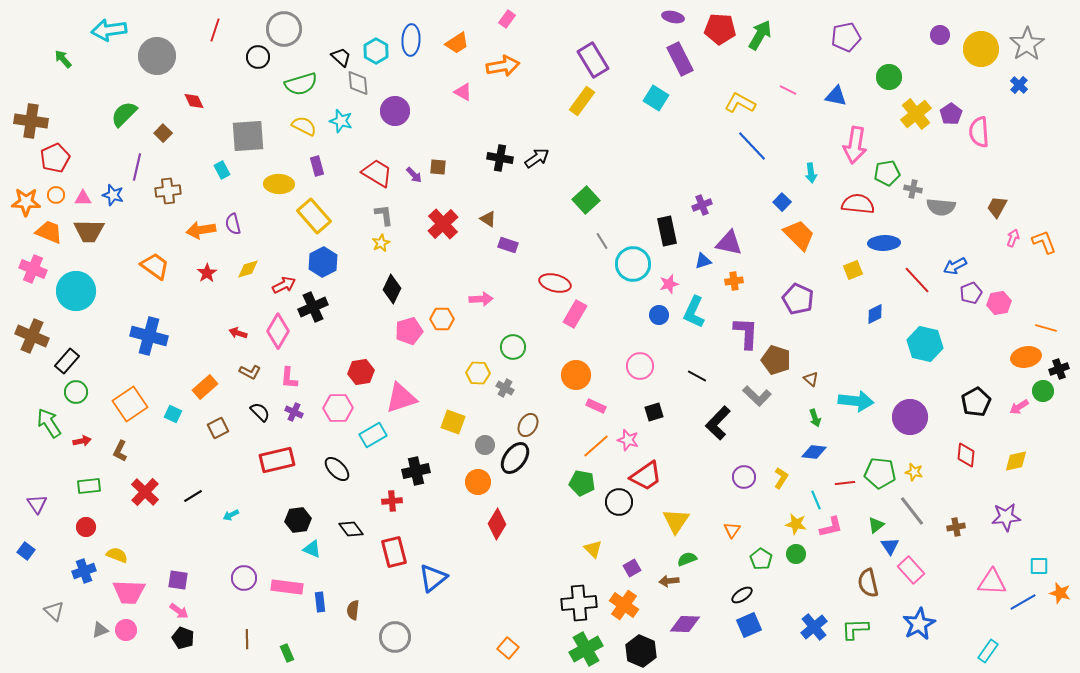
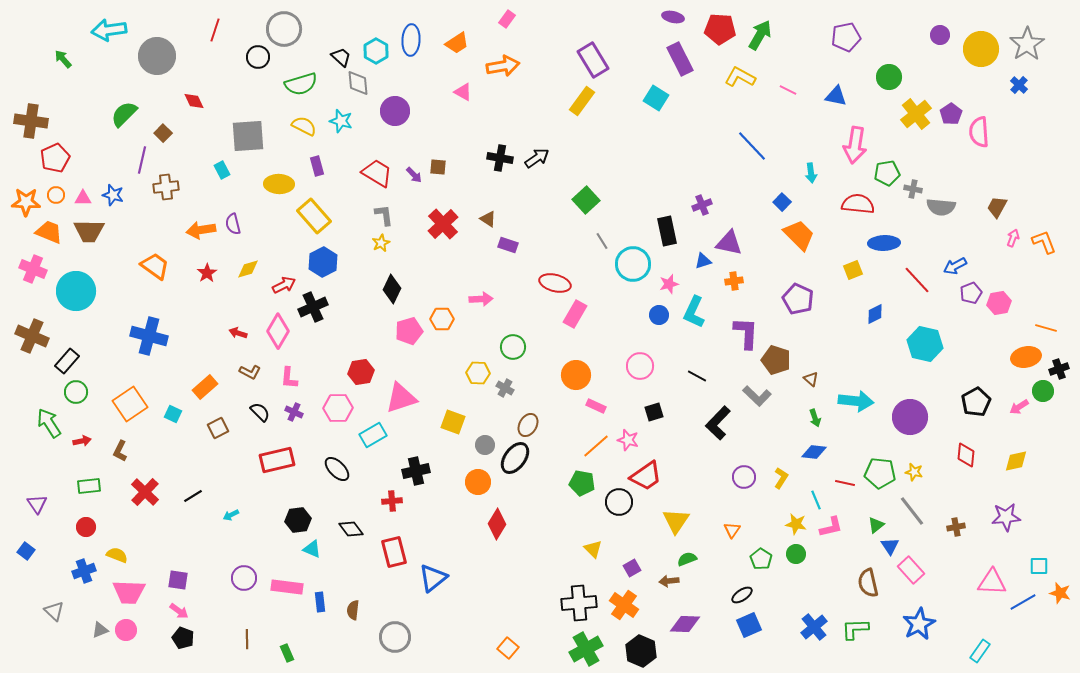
yellow L-shape at (740, 103): moved 26 px up
purple line at (137, 167): moved 5 px right, 7 px up
brown cross at (168, 191): moved 2 px left, 4 px up
red line at (845, 483): rotated 18 degrees clockwise
cyan rectangle at (988, 651): moved 8 px left
